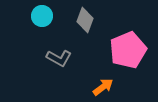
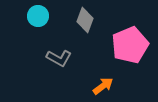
cyan circle: moved 4 px left
pink pentagon: moved 2 px right, 5 px up
orange arrow: moved 1 px up
